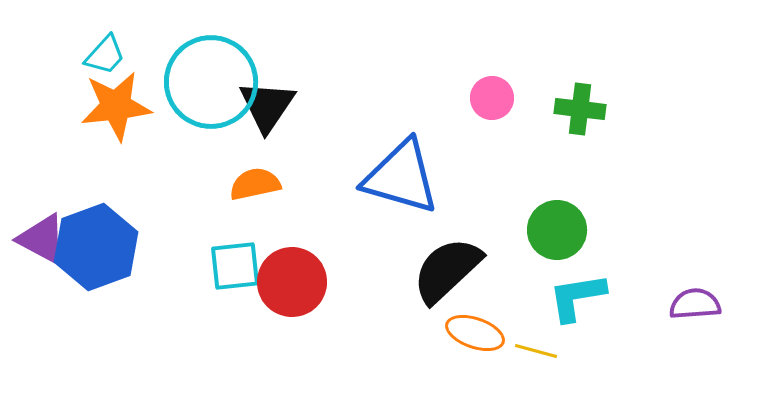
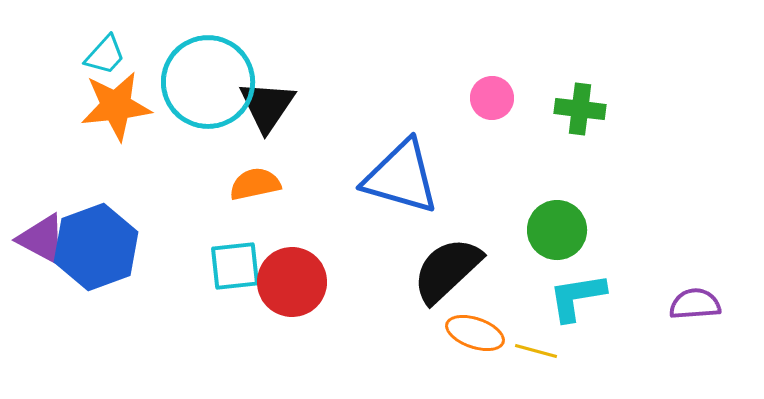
cyan circle: moved 3 px left
